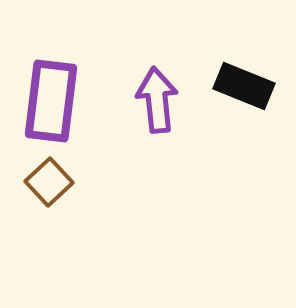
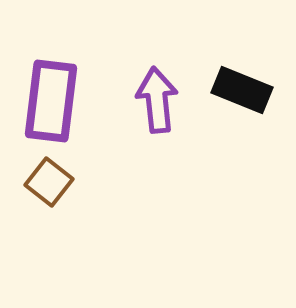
black rectangle: moved 2 px left, 4 px down
brown square: rotated 9 degrees counterclockwise
